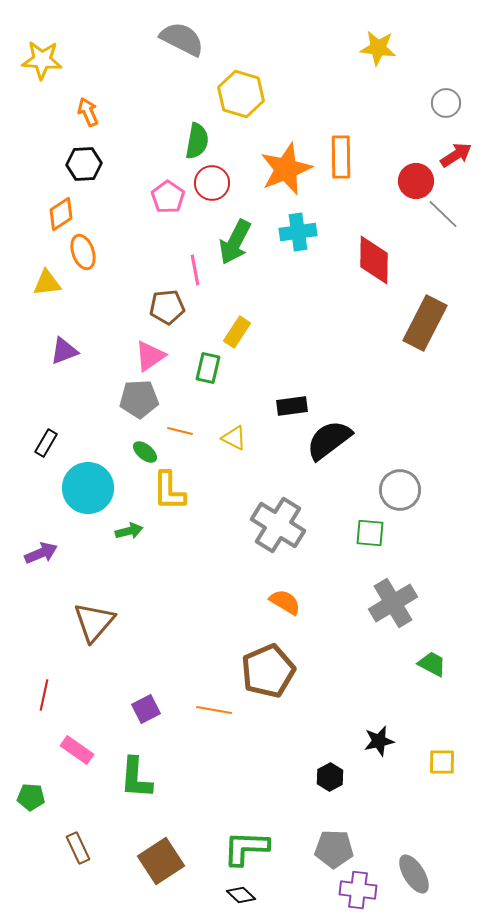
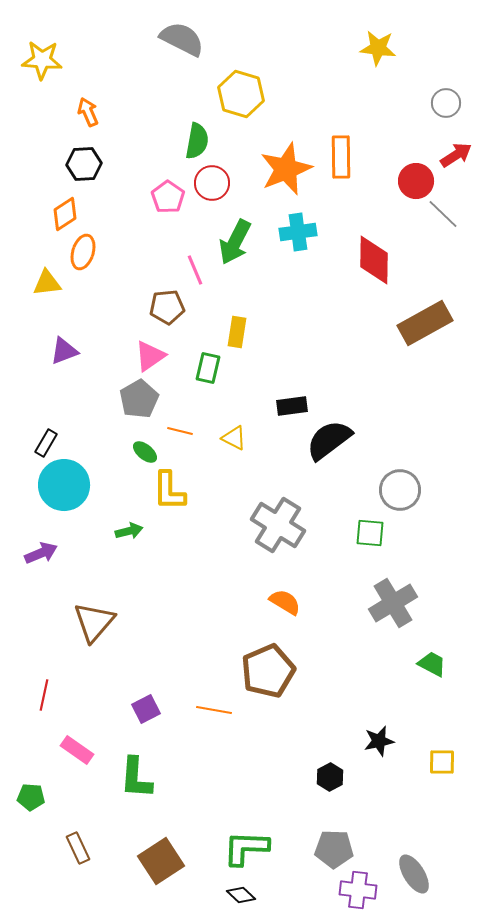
orange diamond at (61, 214): moved 4 px right
orange ellipse at (83, 252): rotated 36 degrees clockwise
pink line at (195, 270): rotated 12 degrees counterclockwise
brown rectangle at (425, 323): rotated 34 degrees clockwise
yellow rectangle at (237, 332): rotated 24 degrees counterclockwise
gray pentagon at (139, 399): rotated 27 degrees counterclockwise
cyan circle at (88, 488): moved 24 px left, 3 px up
